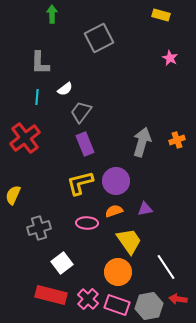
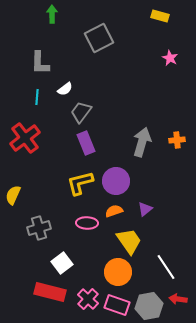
yellow rectangle: moved 1 px left, 1 px down
orange cross: rotated 14 degrees clockwise
purple rectangle: moved 1 px right, 1 px up
purple triangle: rotated 28 degrees counterclockwise
red rectangle: moved 1 px left, 3 px up
